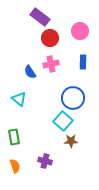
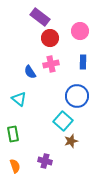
blue circle: moved 4 px right, 2 px up
green rectangle: moved 1 px left, 3 px up
brown star: rotated 16 degrees counterclockwise
